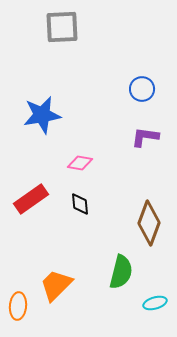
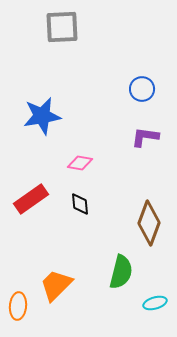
blue star: moved 1 px down
